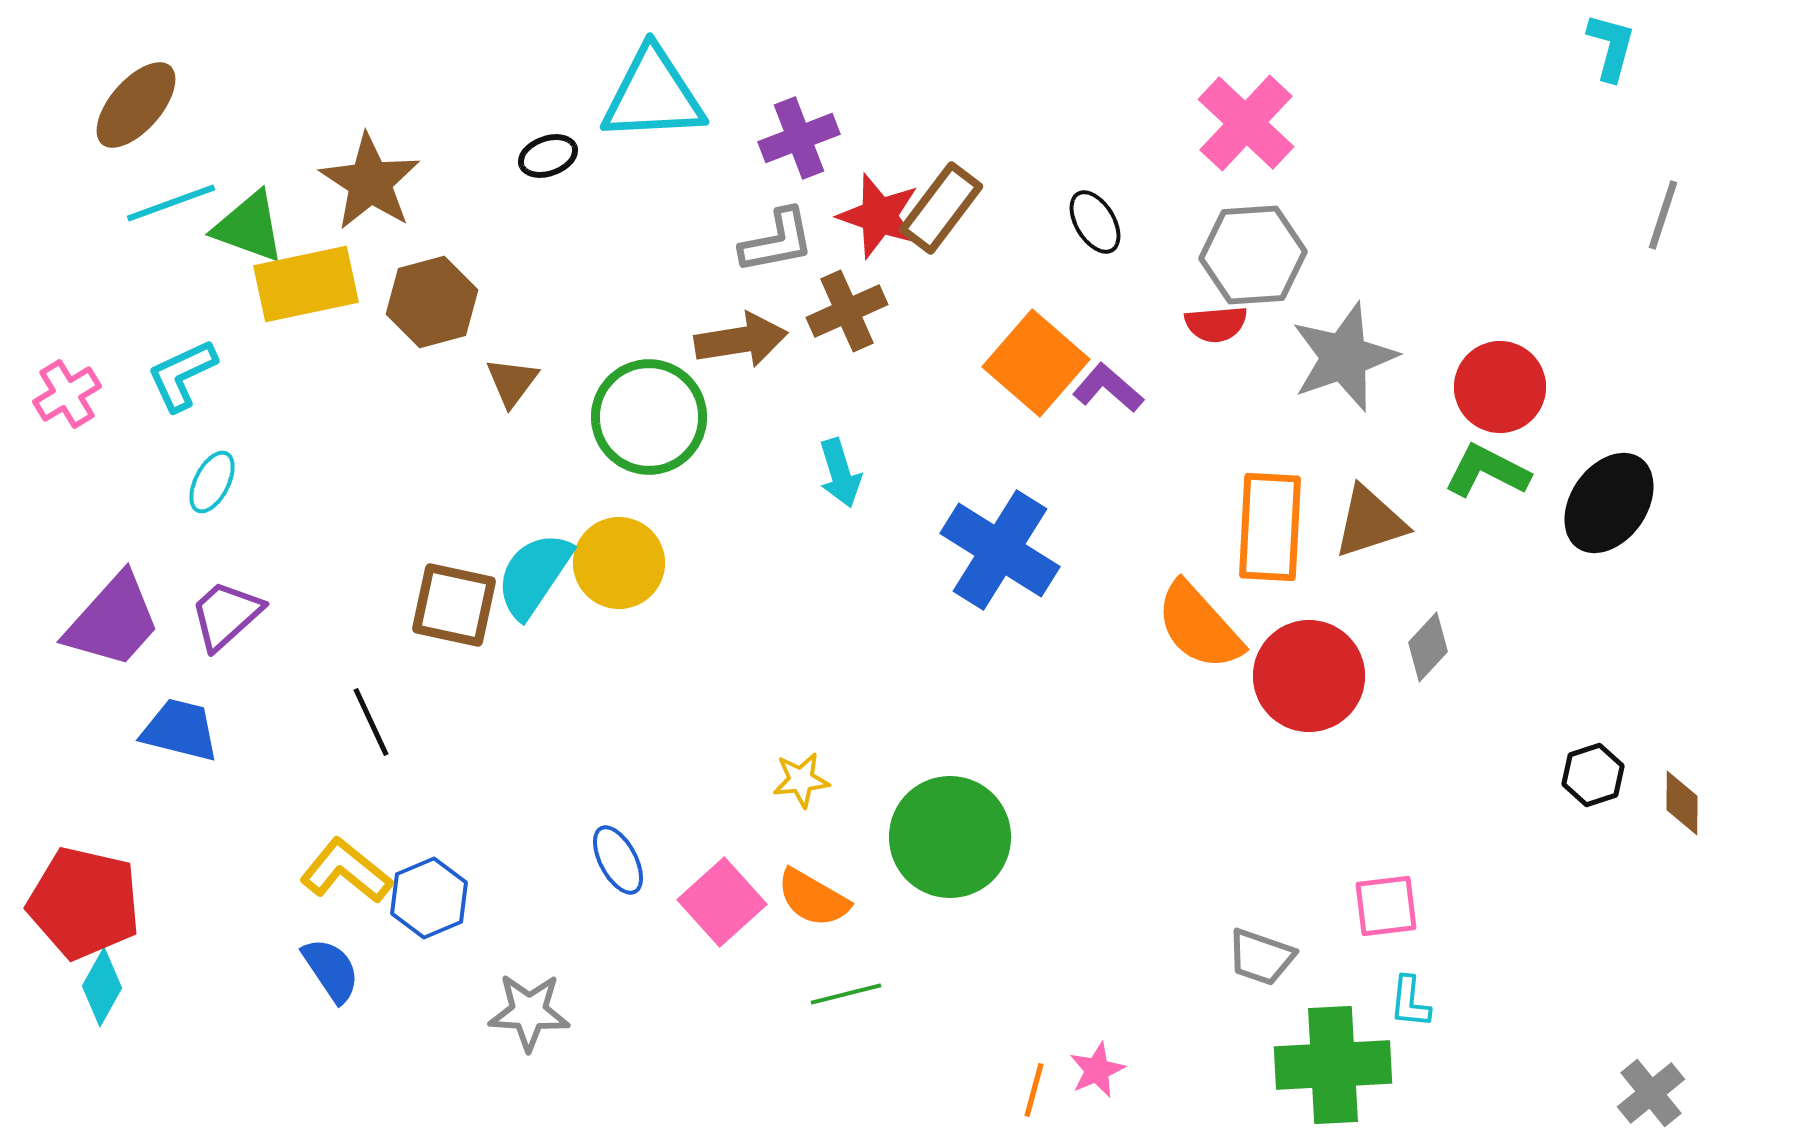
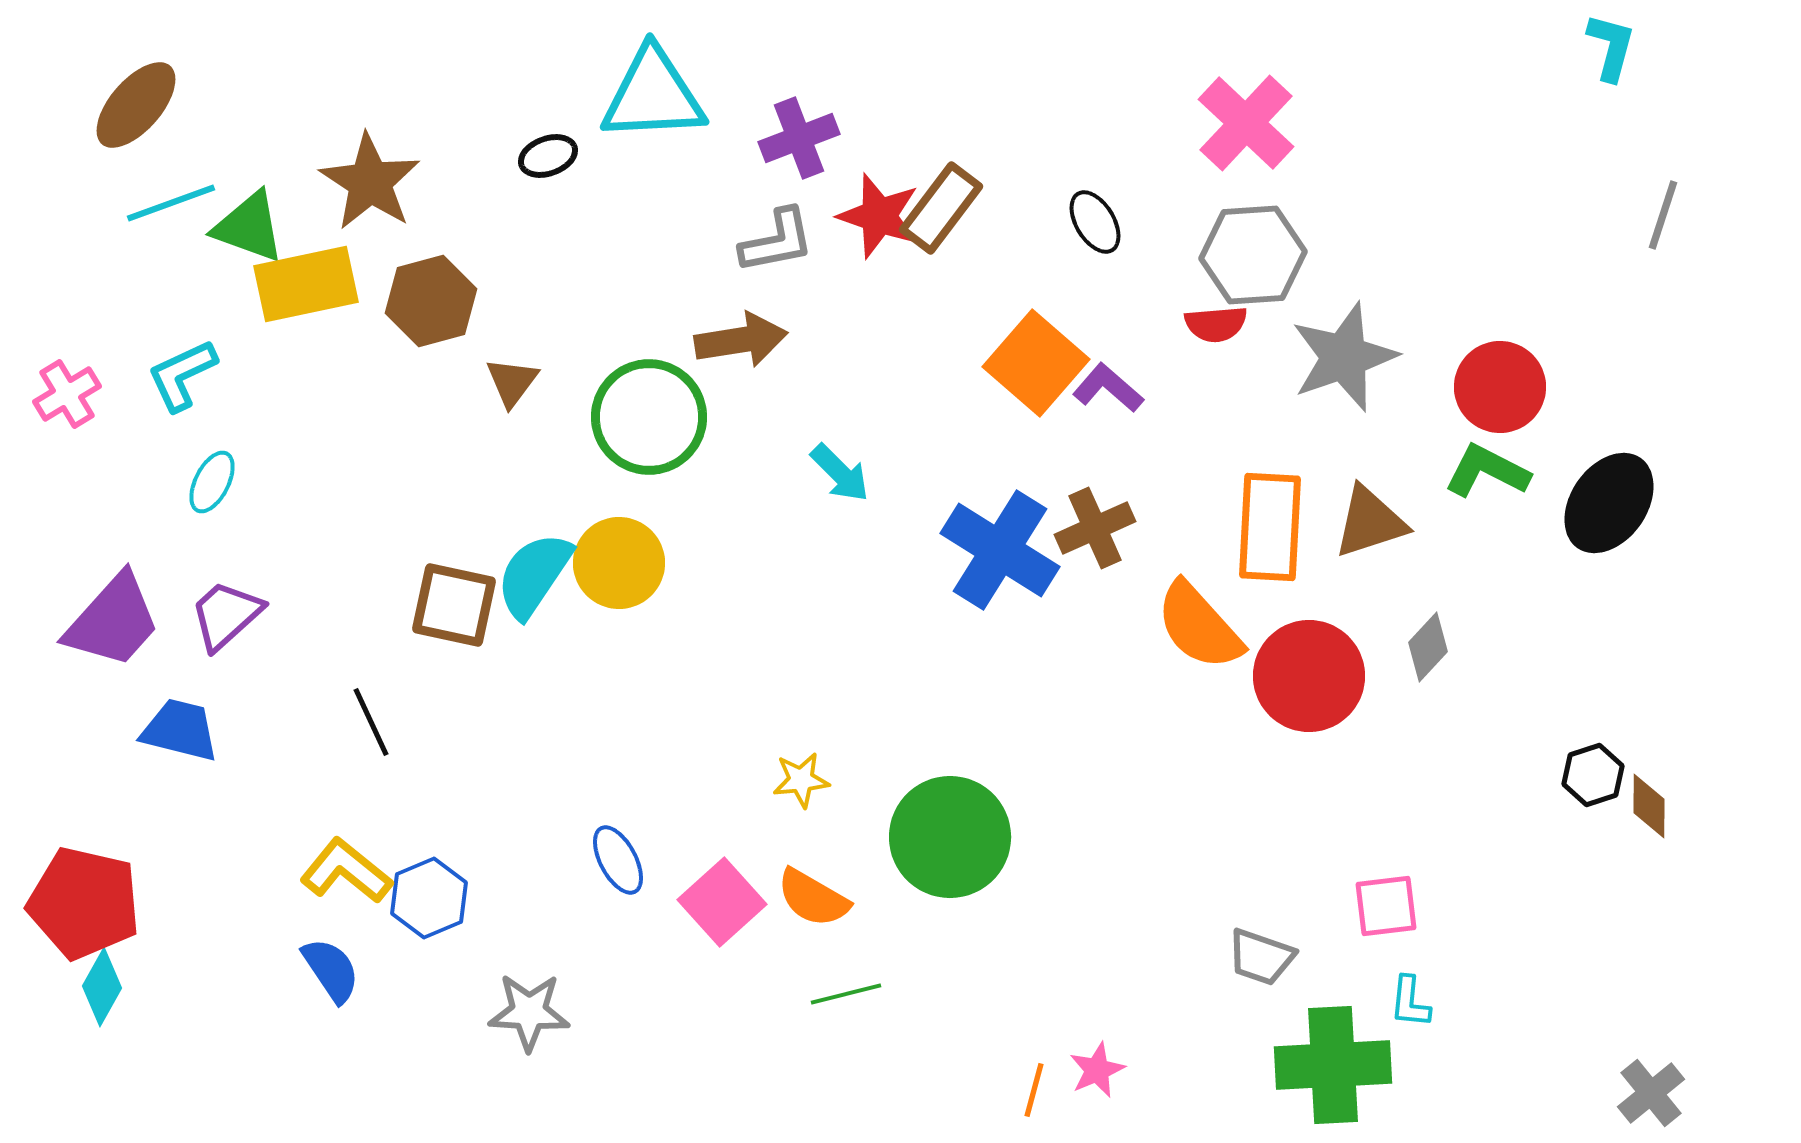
brown hexagon at (432, 302): moved 1 px left, 1 px up
brown cross at (847, 311): moved 248 px right, 217 px down
cyan arrow at (840, 473): rotated 28 degrees counterclockwise
brown diamond at (1682, 803): moved 33 px left, 3 px down
